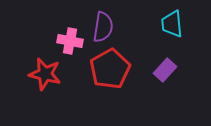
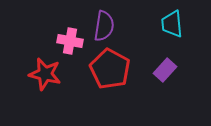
purple semicircle: moved 1 px right, 1 px up
red pentagon: rotated 15 degrees counterclockwise
